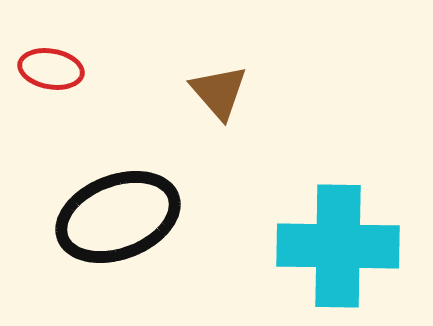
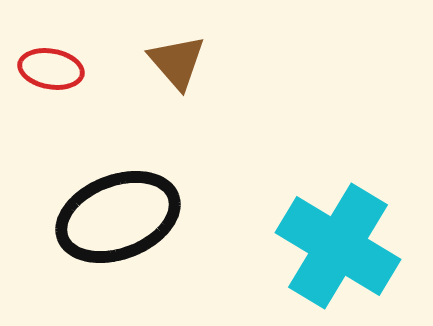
brown triangle: moved 42 px left, 30 px up
cyan cross: rotated 30 degrees clockwise
